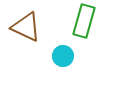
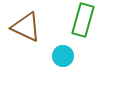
green rectangle: moved 1 px left, 1 px up
